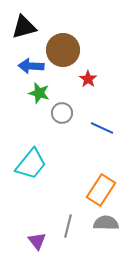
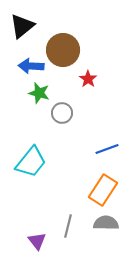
black triangle: moved 2 px left, 1 px up; rotated 24 degrees counterclockwise
blue line: moved 5 px right, 21 px down; rotated 45 degrees counterclockwise
cyan trapezoid: moved 2 px up
orange rectangle: moved 2 px right
